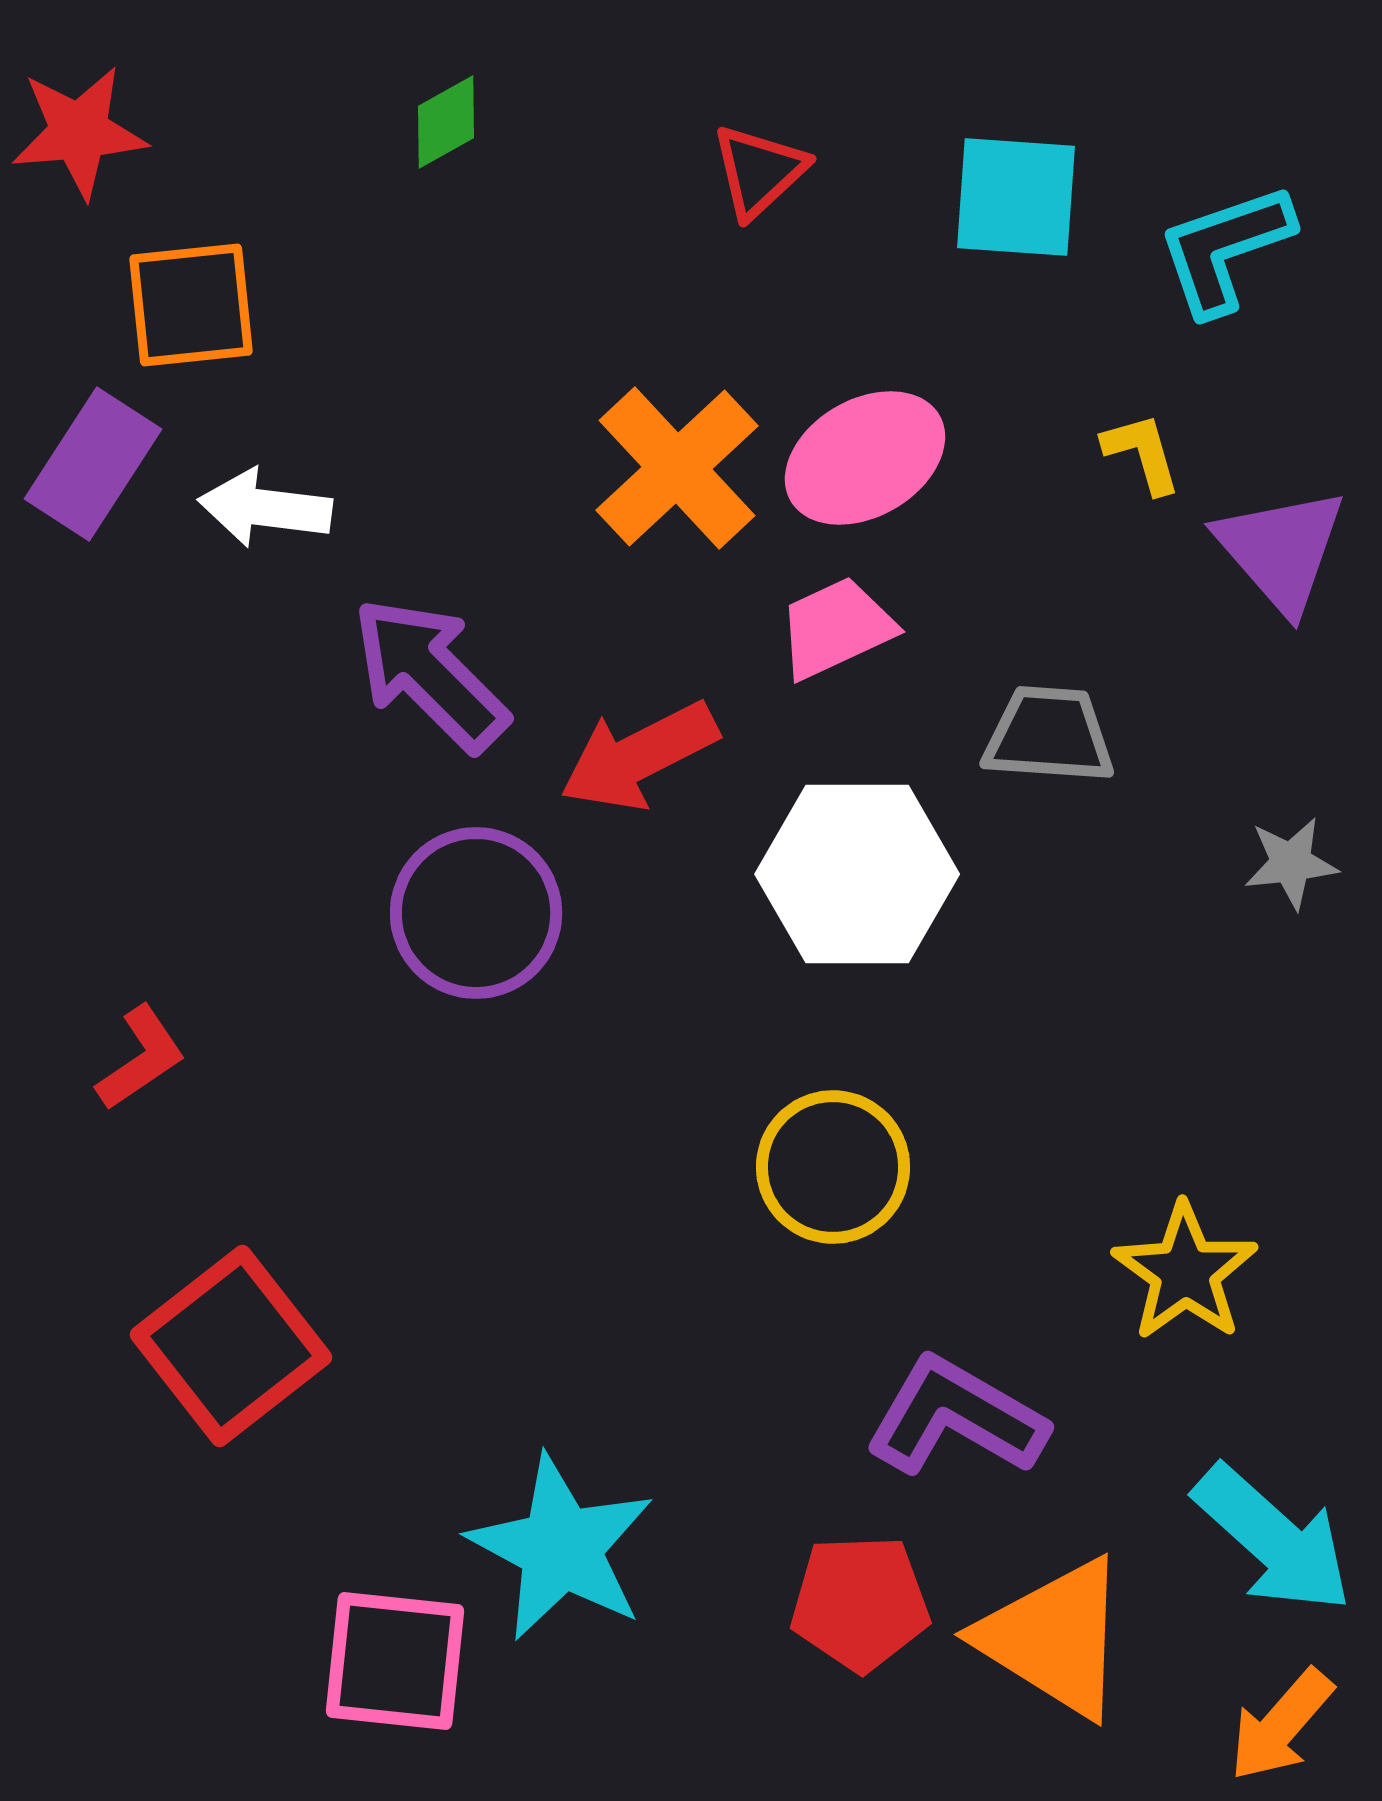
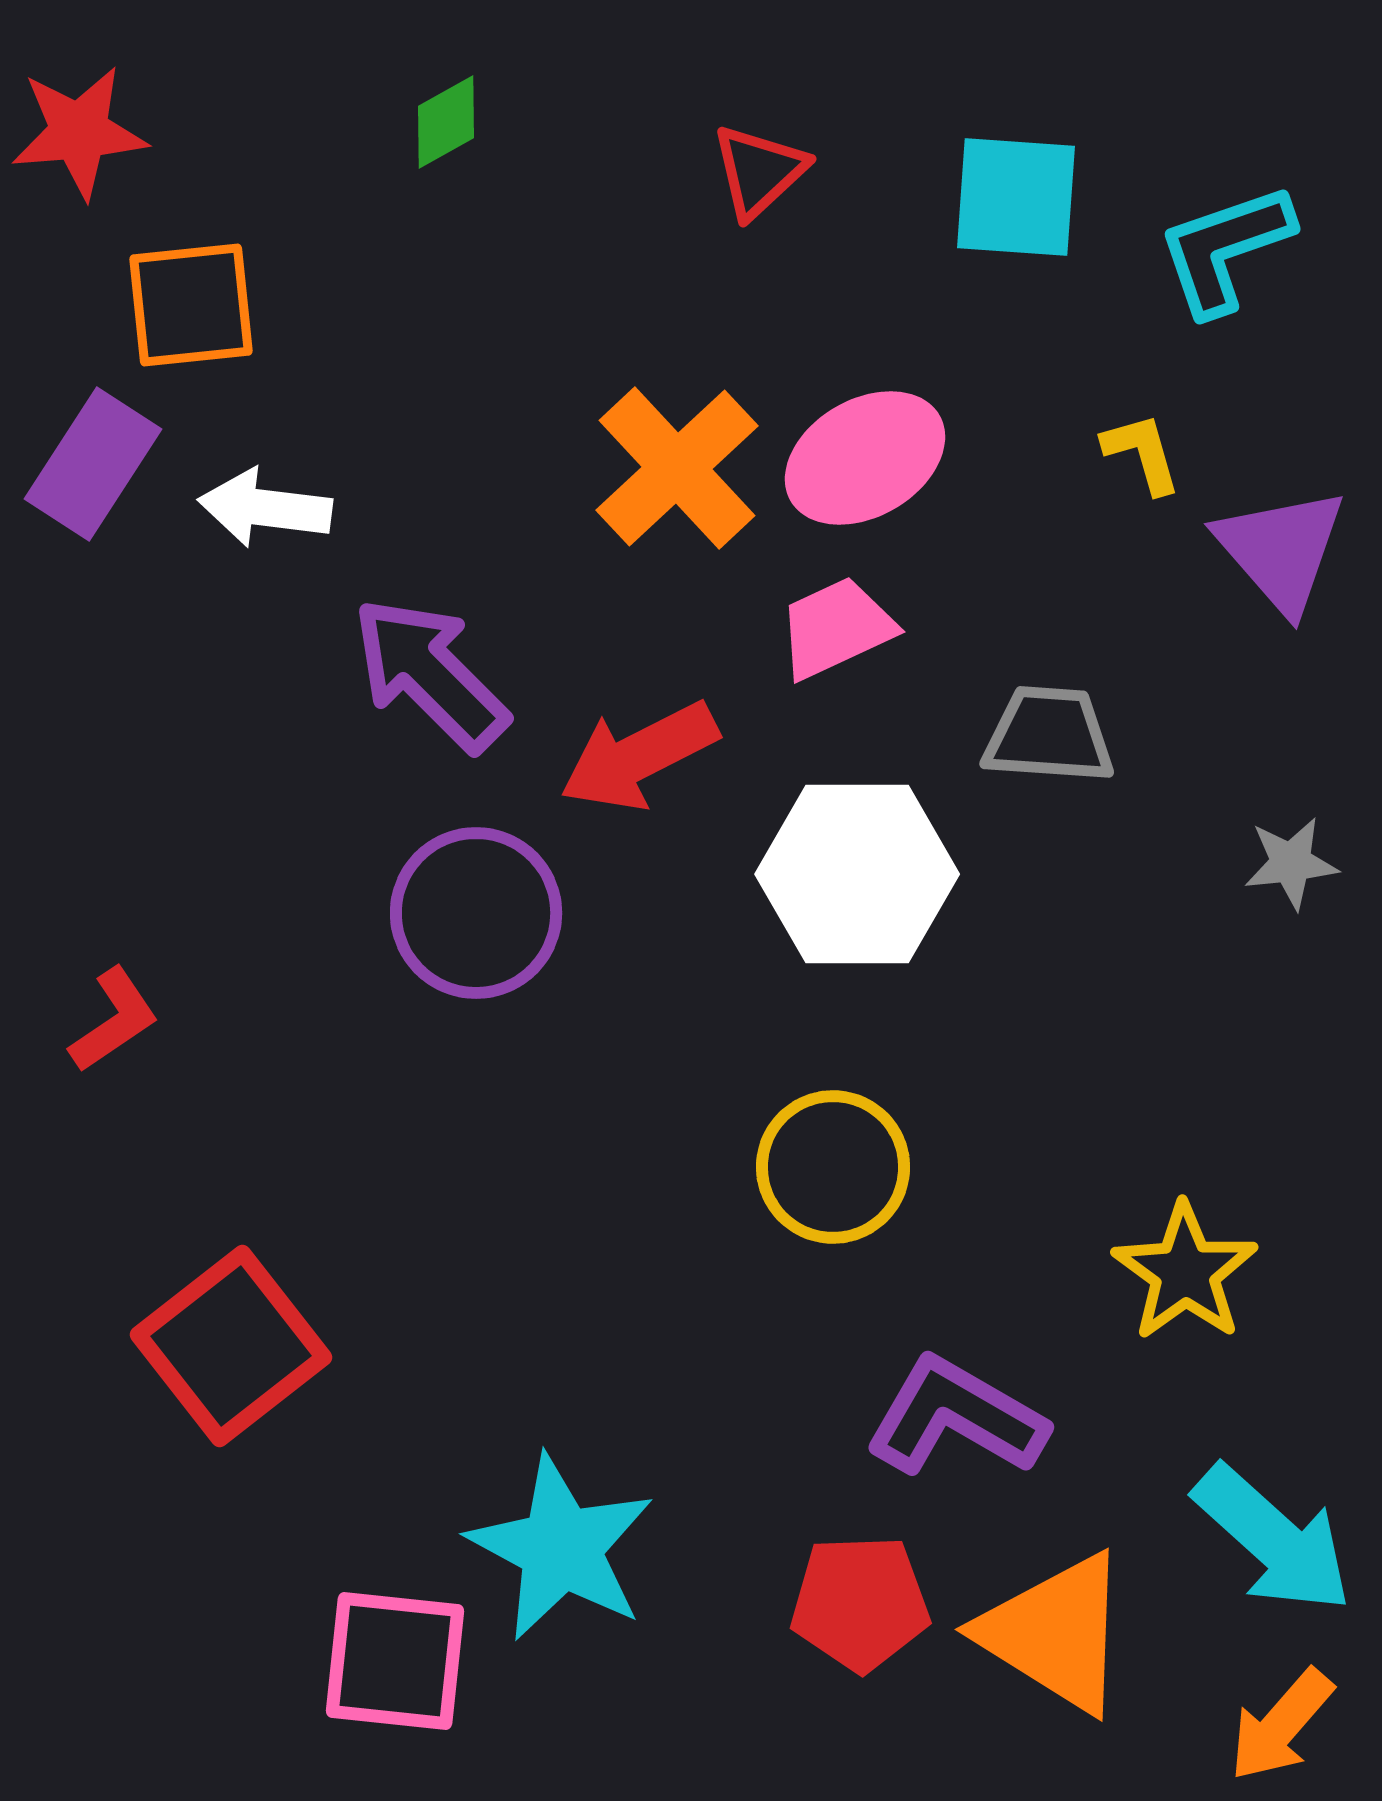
red L-shape: moved 27 px left, 38 px up
orange triangle: moved 1 px right, 5 px up
